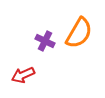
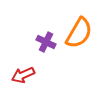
purple cross: moved 1 px right, 1 px down
